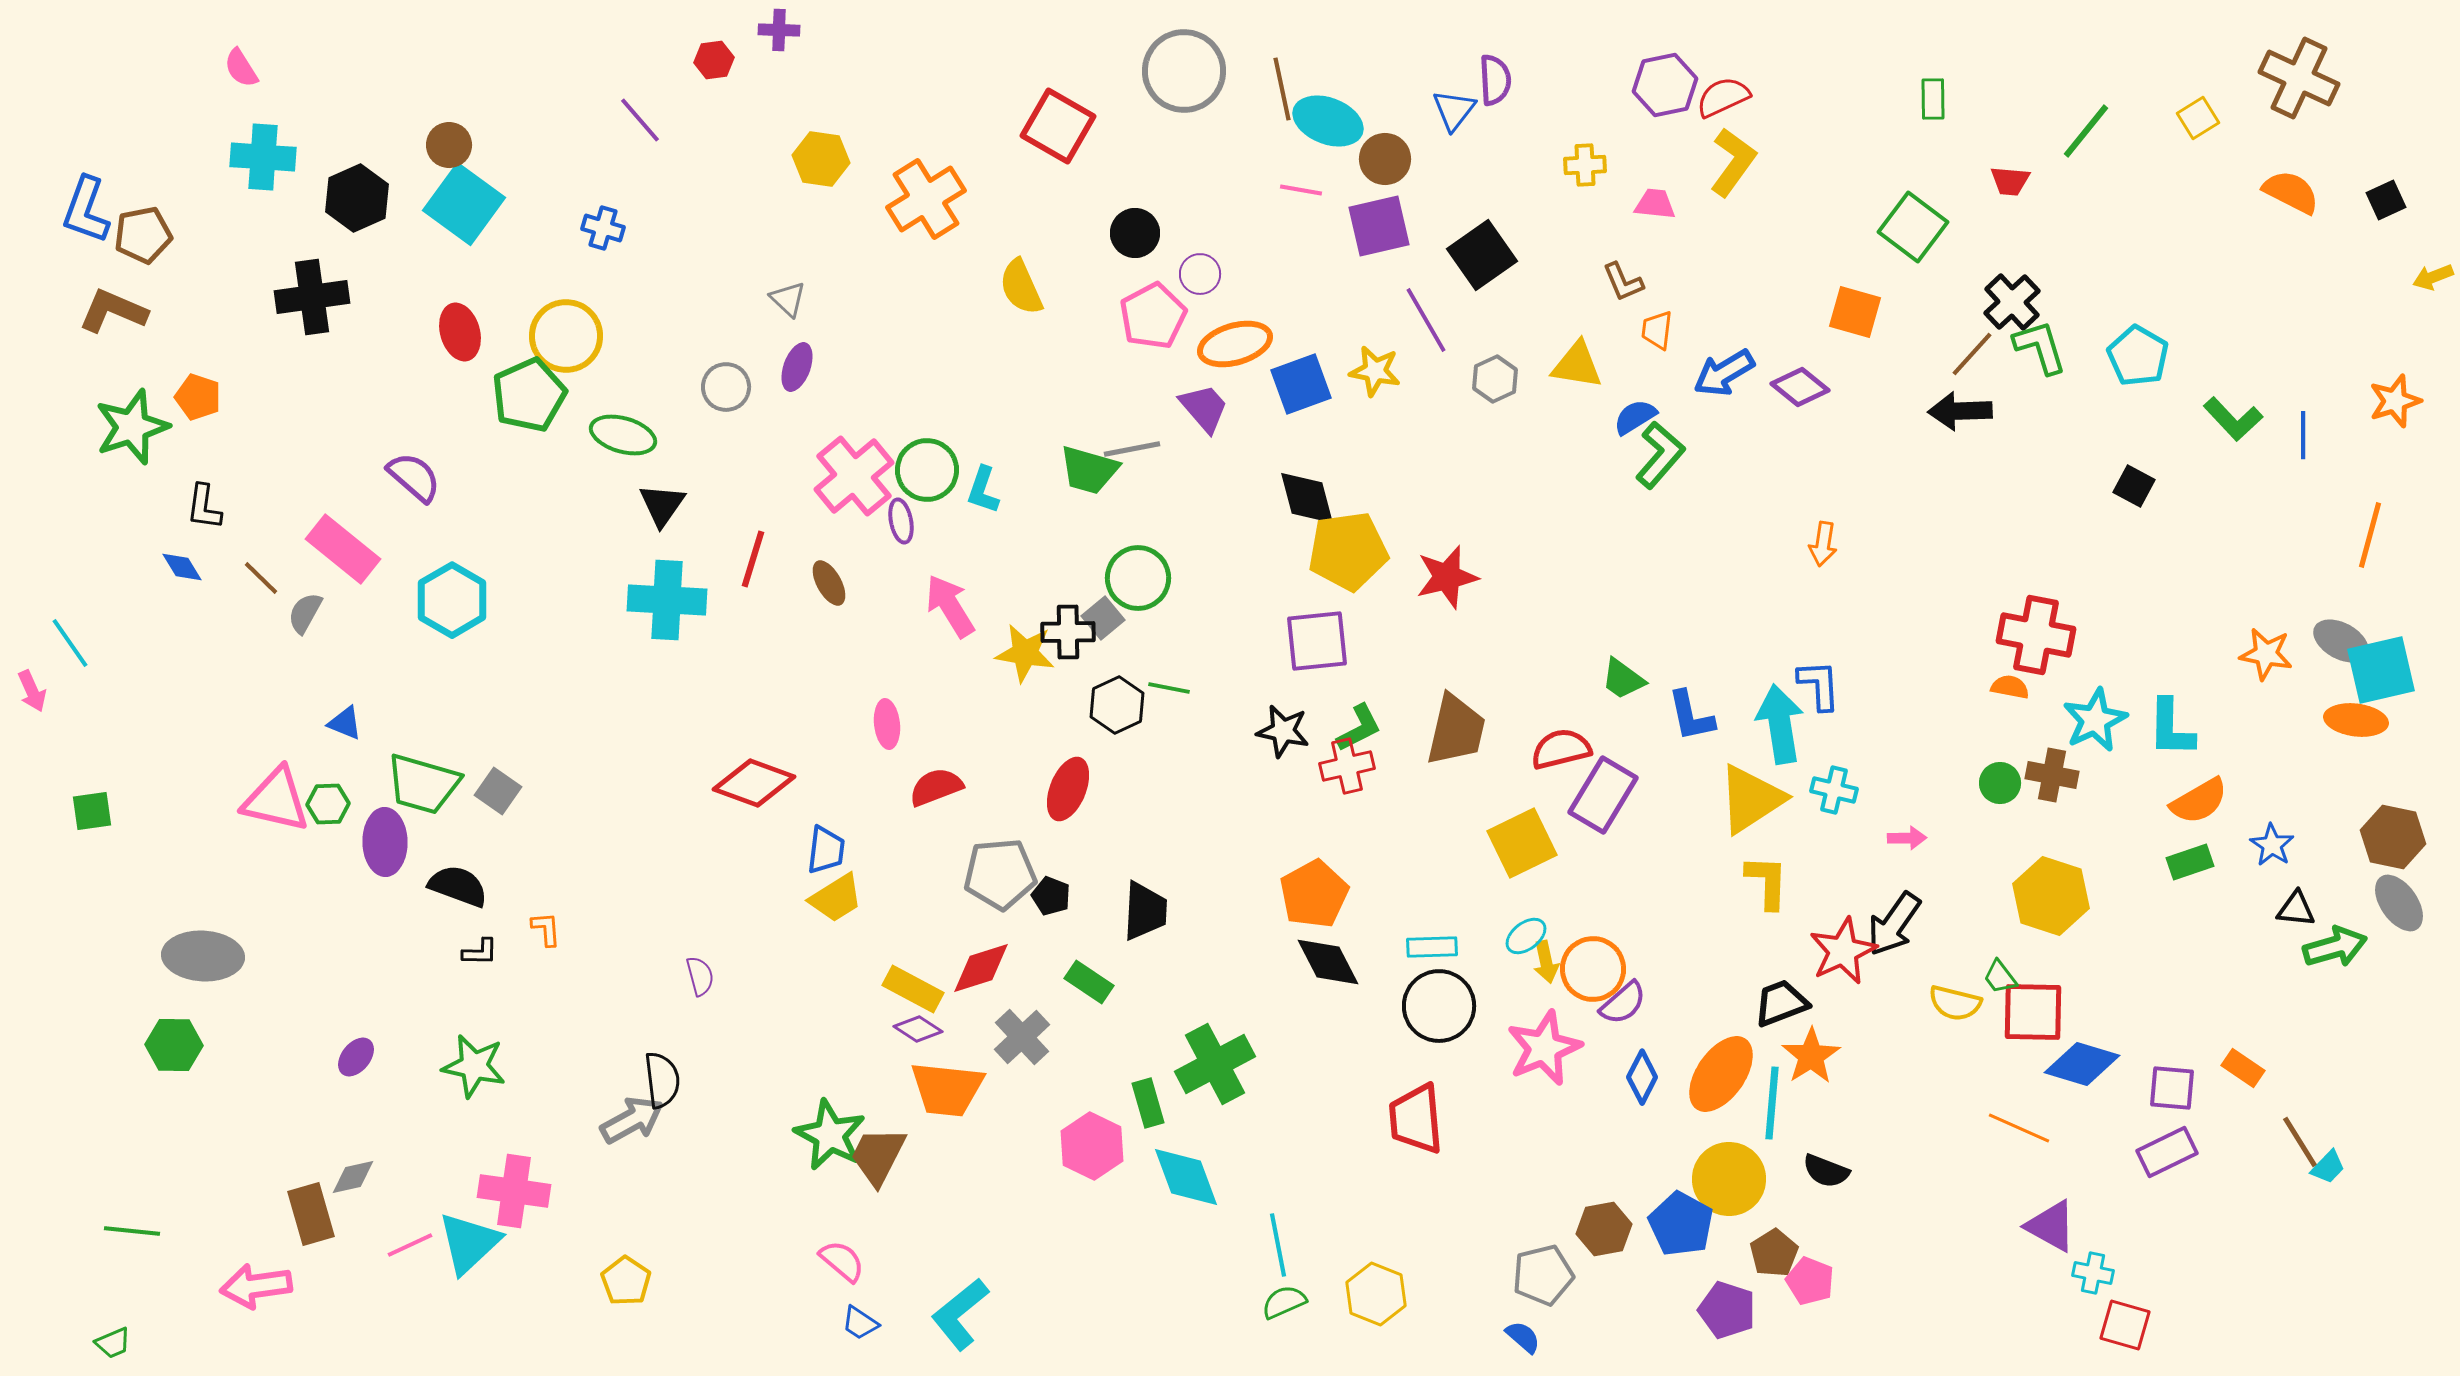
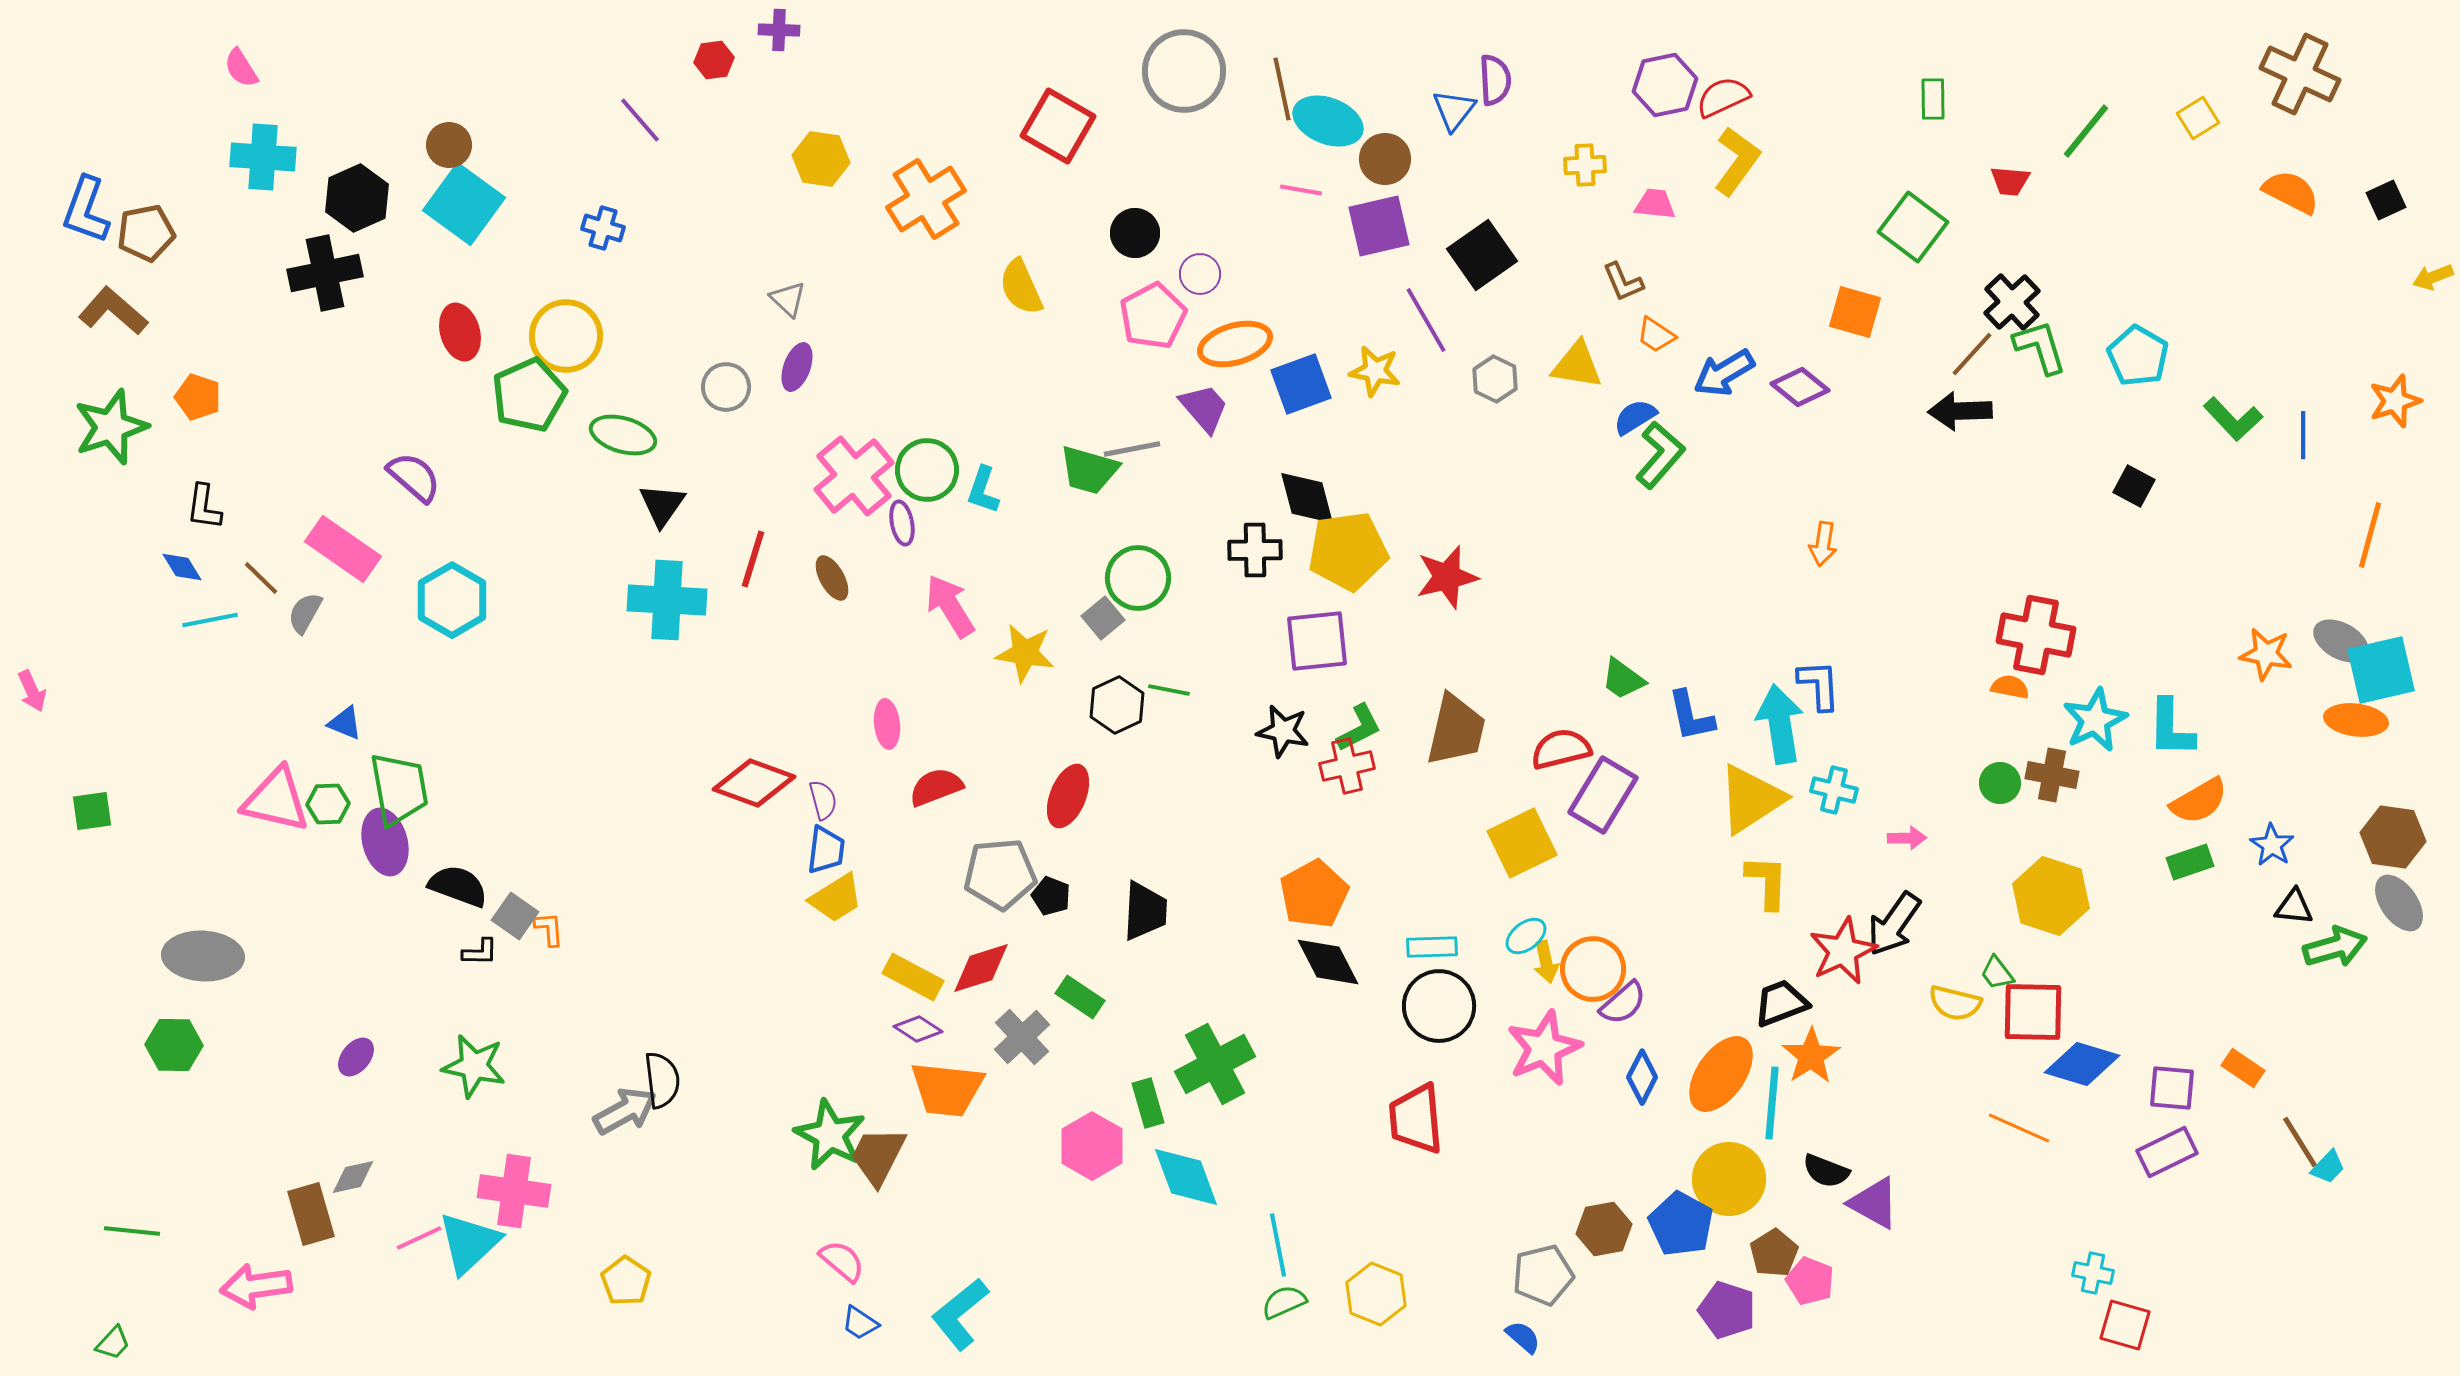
brown cross at (2299, 78): moved 1 px right, 4 px up
yellow L-shape at (1733, 162): moved 4 px right, 1 px up
brown pentagon at (143, 235): moved 3 px right, 2 px up
black cross at (312, 297): moved 13 px right, 24 px up; rotated 4 degrees counterclockwise
brown L-shape at (113, 311): rotated 18 degrees clockwise
orange trapezoid at (1657, 330): moved 1 px left, 5 px down; rotated 63 degrees counterclockwise
gray hexagon at (1495, 379): rotated 9 degrees counterclockwise
green star at (132, 427): moved 21 px left
purple ellipse at (901, 521): moved 1 px right, 2 px down
pink rectangle at (343, 549): rotated 4 degrees counterclockwise
brown ellipse at (829, 583): moved 3 px right, 5 px up
black cross at (1068, 632): moved 187 px right, 82 px up
cyan line at (70, 643): moved 140 px right, 23 px up; rotated 66 degrees counterclockwise
green line at (1169, 688): moved 2 px down
green trapezoid at (423, 784): moved 24 px left, 5 px down; rotated 116 degrees counterclockwise
red ellipse at (1068, 789): moved 7 px down
gray square at (498, 791): moved 17 px right, 125 px down
brown hexagon at (2393, 837): rotated 4 degrees counterclockwise
purple ellipse at (385, 842): rotated 14 degrees counterclockwise
black triangle at (2296, 909): moved 2 px left, 2 px up
orange L-shape at (546, 929): moved 3 px right
purple semicircle at (700, 976): moved 123 px right, 176 px up
green trapezoid at (2000, 977): moved 3 px left, 4 px up
green rectangle at (1089, 982): moved 9 px left, 15 px down
yellow rectangle at (913, 989): moved 12 px up
gray arrow at (632, 1120): moved 7 px left, 9 px up
pink hexagon at (1092, 1146): rotated 4 degrees clockwise
purple triangle at (2051, 1226): moved 177 px left, 23 px up
pink line at (410, 1245): moved 9 px right, 7 px up
green trapezoid at (113, 1343): rotated 24 degrees counterclockwise
